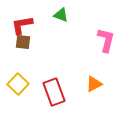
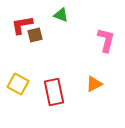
brown square: moved 12 px right, 7 px up; rotated 21 degrees counterclockwise
yellow square: rotated 15 degrees counterclockwise
red rectangle: rotated 8 degrees clockwise
